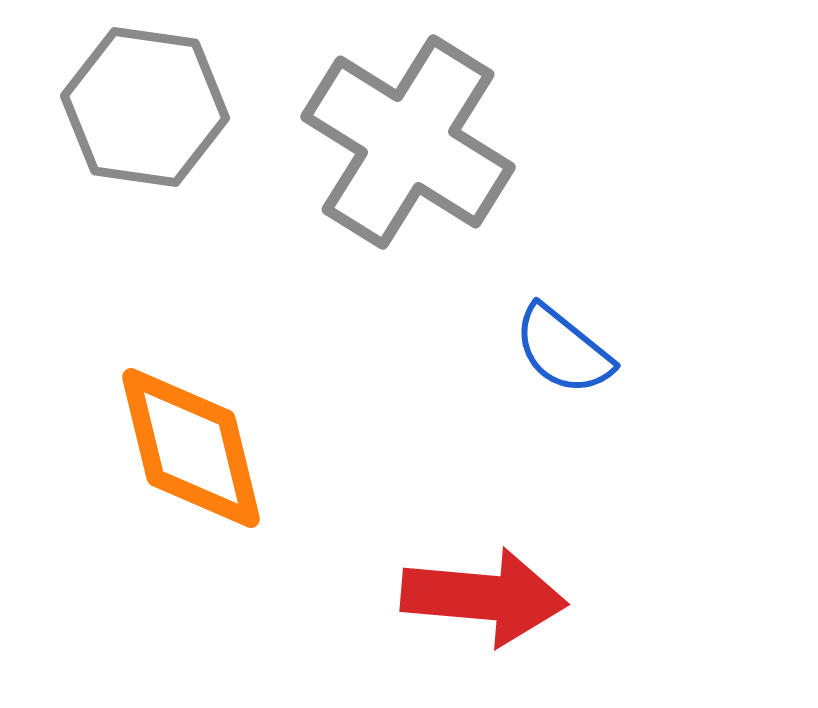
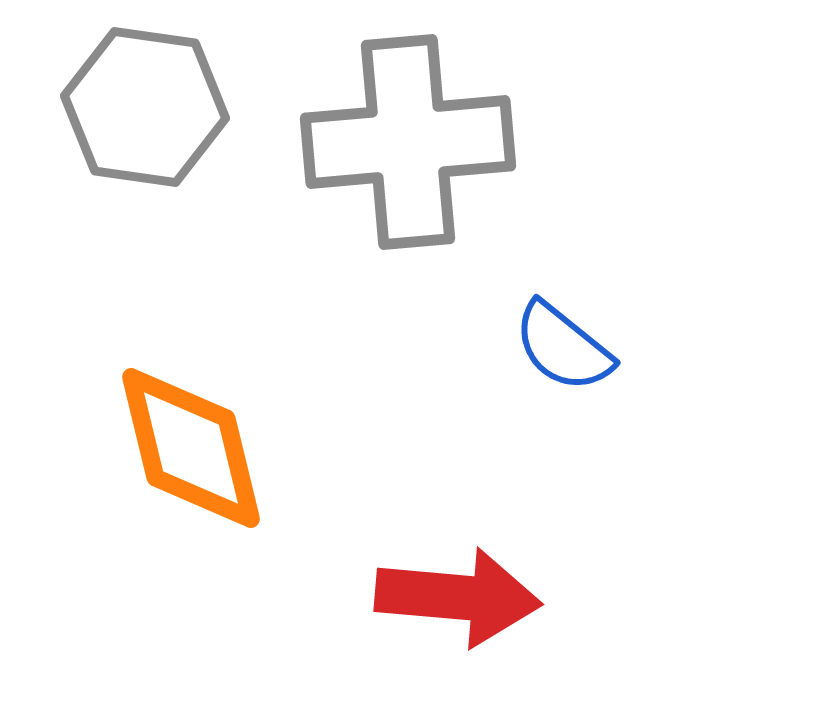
gray cross: rotated 37 degrees counterclockwise
blue semicircle: moved 3 px up
red arrow: moved 26 px left
